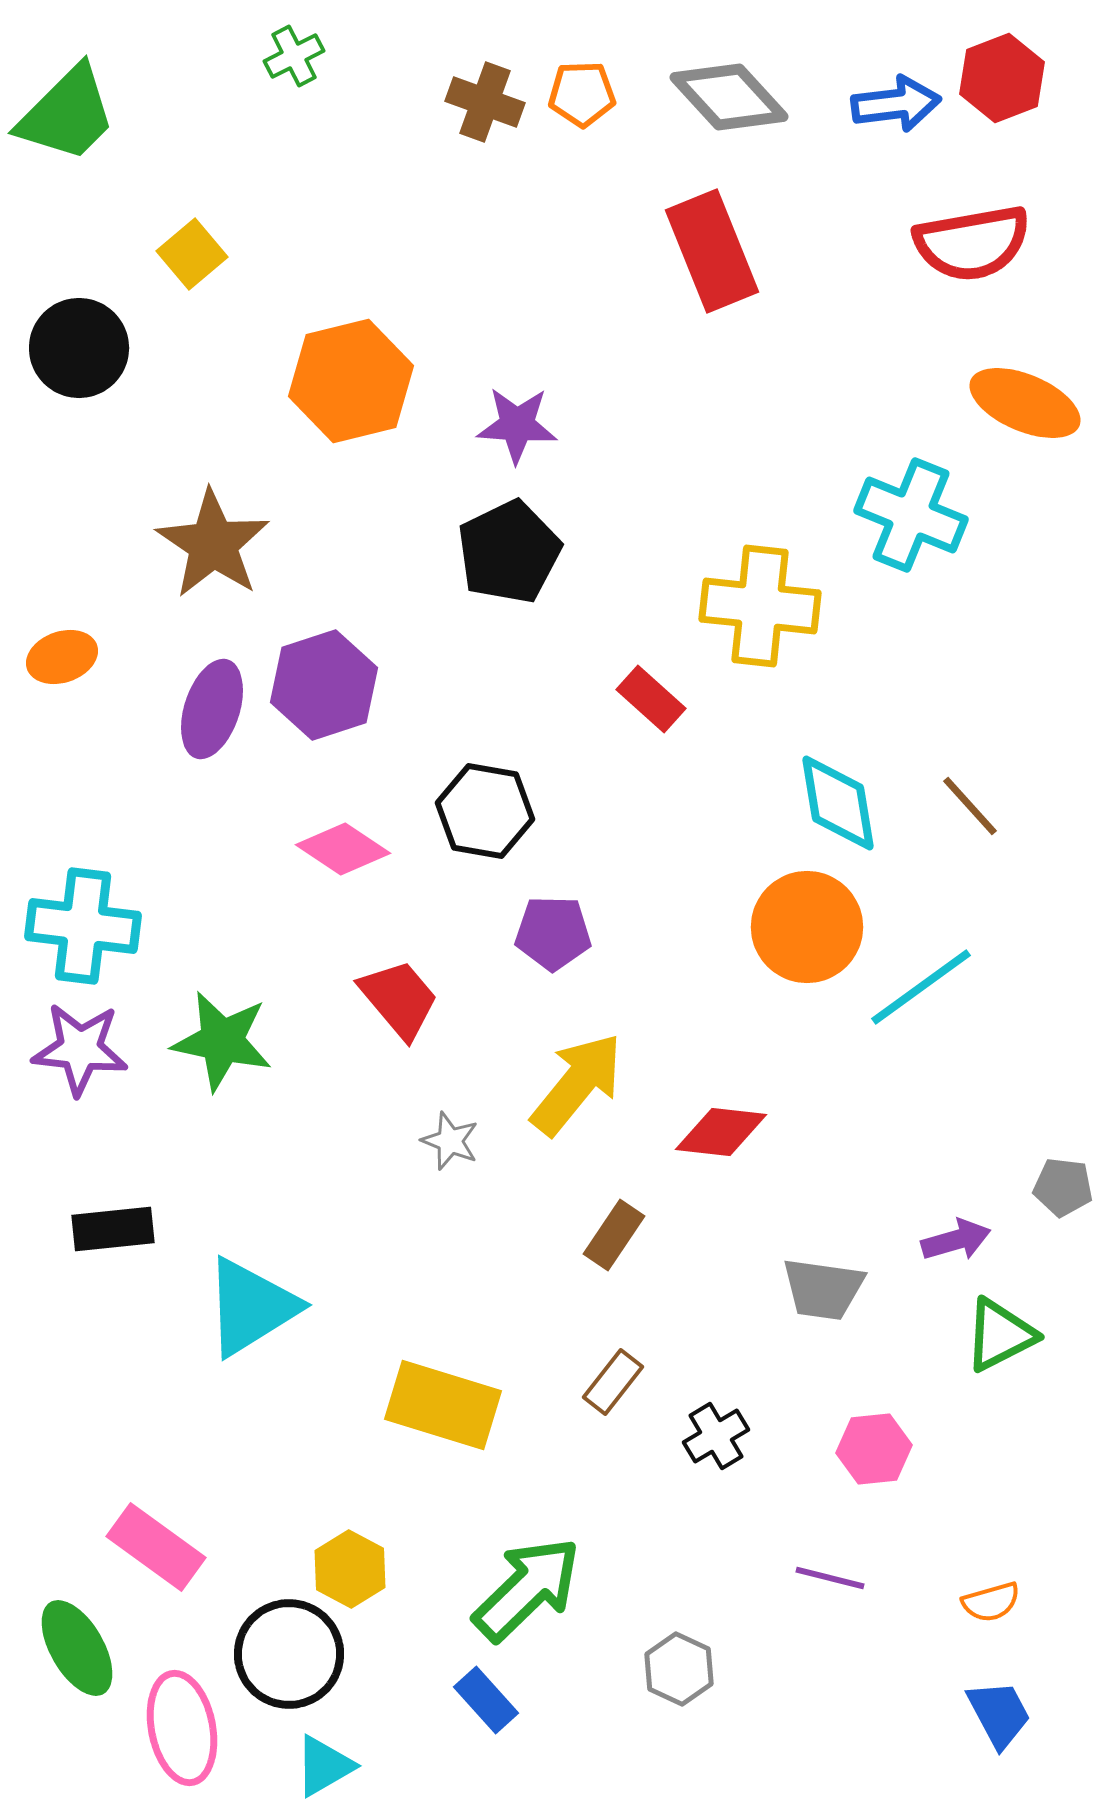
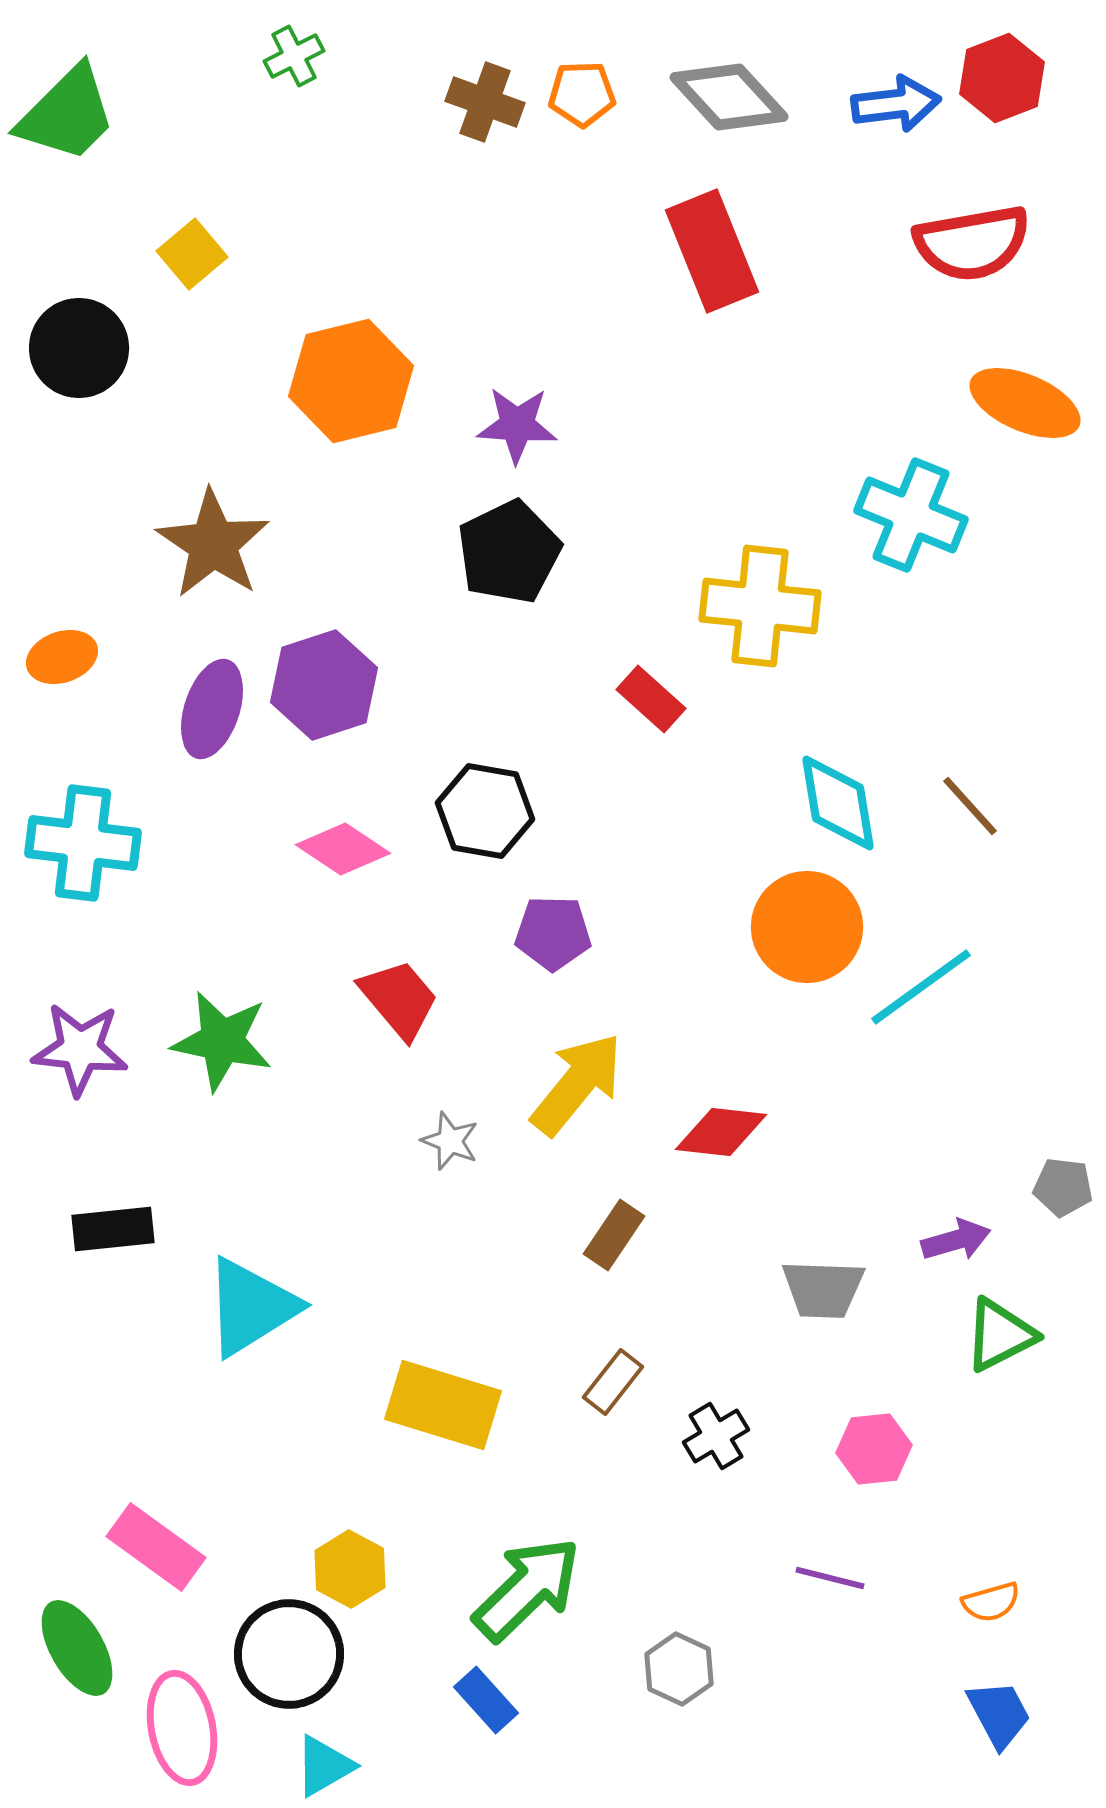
cyan cross at (83, 926): moved 83 px up
gray trapezoid at (823, 1289): rotated 6 degrees counterclockwise
